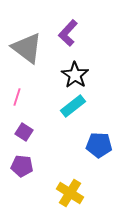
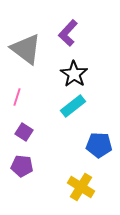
gray triangle: moved 1 px left, 1 px down
black star: moved 1 px left, 1 px up
yellow cross: moved 11 px right, 6 px up
